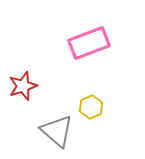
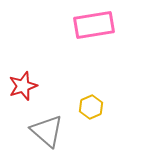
pink rectangle: moved 5 px right, 18 px up; rotated 12 degrees clockwise
gray triangle: moved 10 px left
